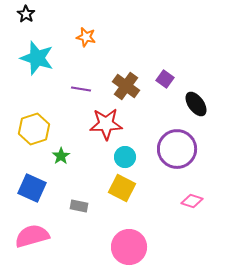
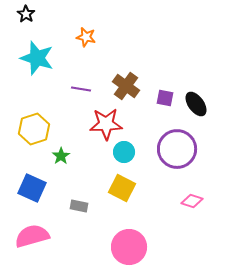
purple square: moved 19 px down; rotated 24 degrees counterclockwise
cyan circle: moved 1 px left, 5 px up
